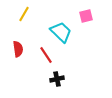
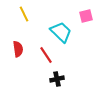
yellow line: rotated 56 degrees counterclockwise
